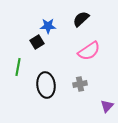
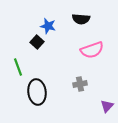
black semicircle: rotated 132 degrees counterclockwise
blue star: rotated 14 degrees clockwise
black square: rotated 16 degrees counterclockwise
pink semicircle: moved 3 px right, 1 px up; rotated 15 degrees clockwise
green line: rotated 30 degrees counterclockwise
black ellipse: moved 9 px left, 7 px down
